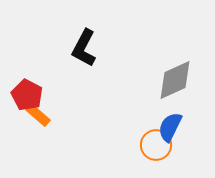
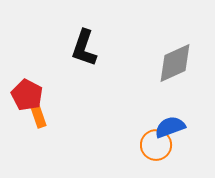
black L-shape: rotated 9 degrees counterclockwise
gray diamond: moved 17 px up
orange rectangle: rotated 30 degrees clockwise
blue semicircle: rotated 44 degrees clockwise
